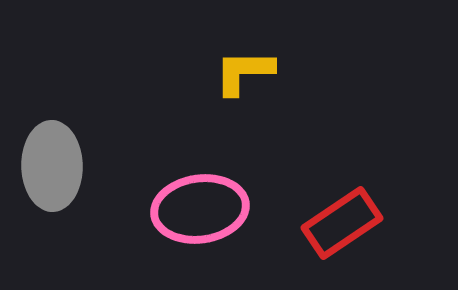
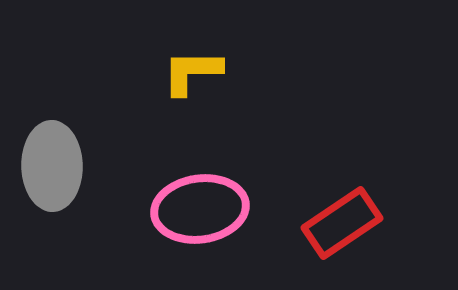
yellow L-shape: moved 52 px left
